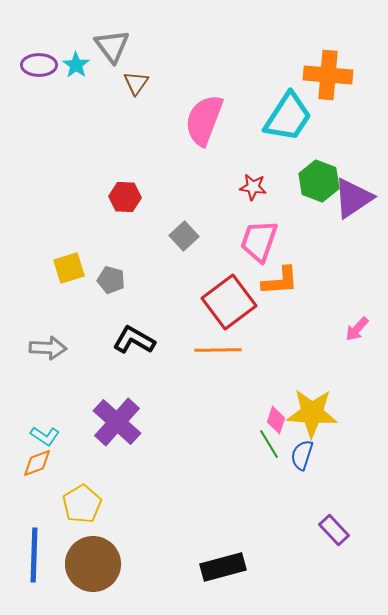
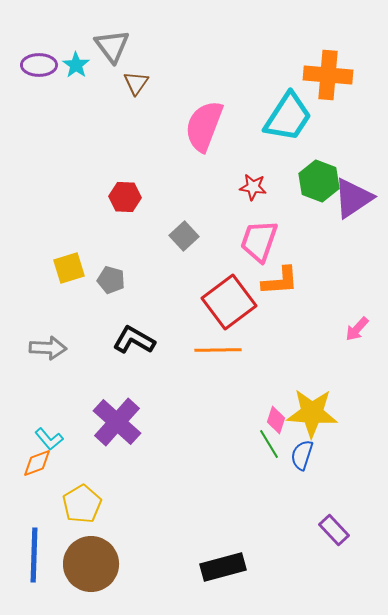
pink semicircle: moved 6 px down
cyan L-shape: moved 4 px right, 3 px down; rotated 16 degrees clockwise
brown circle: moved 2 px left
